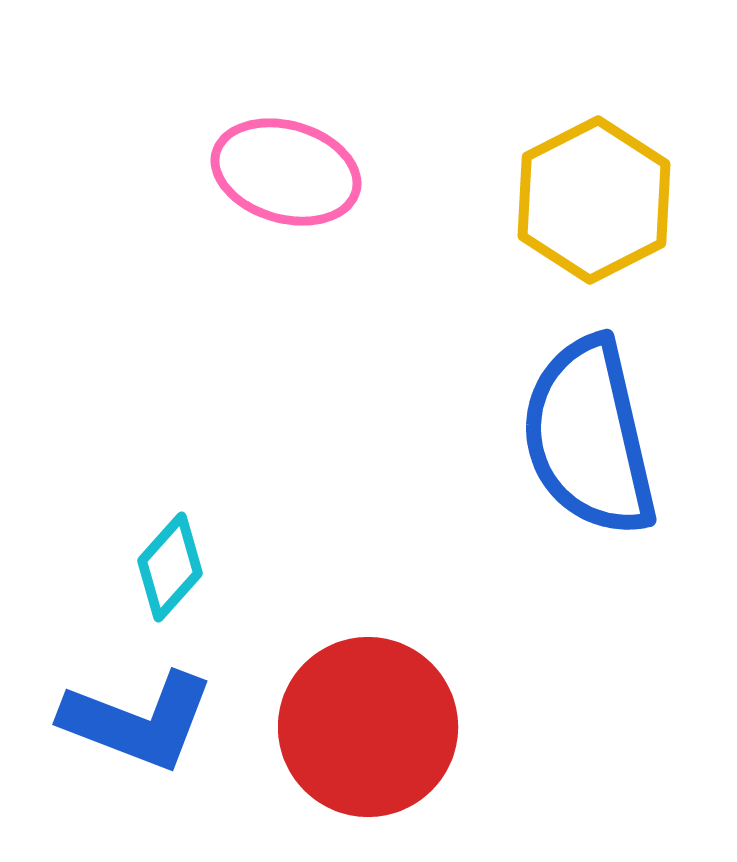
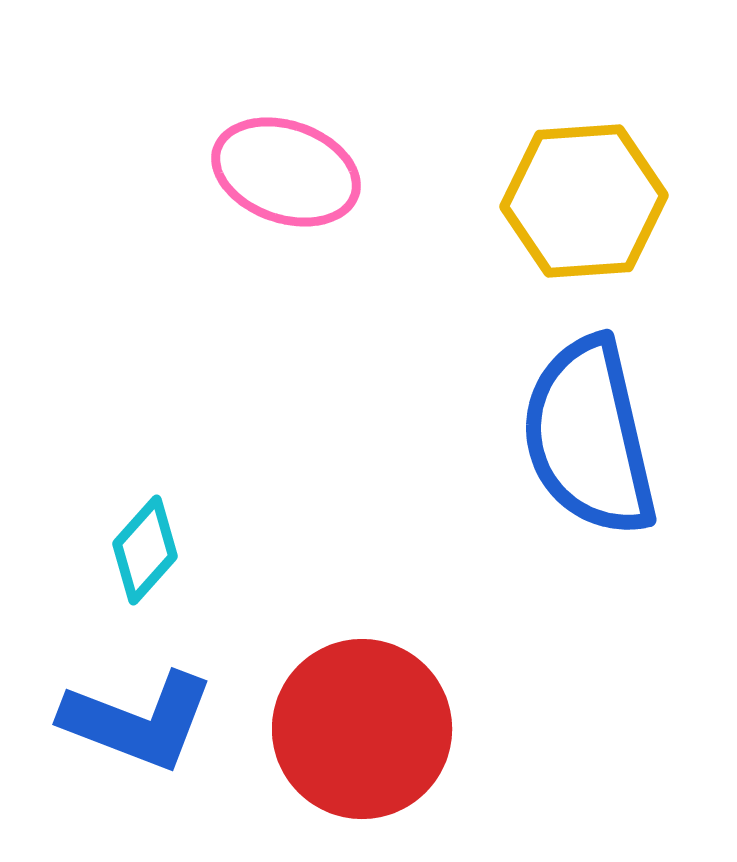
pink ellipse: rotated 3 degrees clockwise
yellow hexagon: moved 10 px left, 1 px down; rotated 23 degrees clockwise
cyan diamond: moved 25 px left, 17 px up
red circle: moved 6 px left, 2 px down
